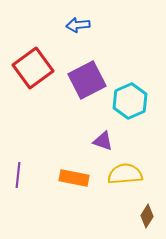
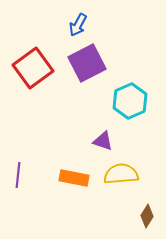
blue arrow: rotated 55 degrees counterclockwise
purple square: moved 17 px up
yellow semicircle: moved 4 px left
